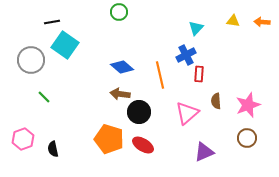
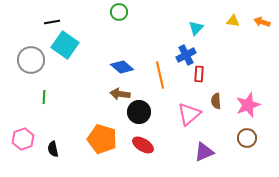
orange arrow: rotated 14 degrees clockwise
green line: rotated 48 degrees clockwise
pink triangle: moved 2 px right, 1 px down
orange pentagon: moved 7 px left
